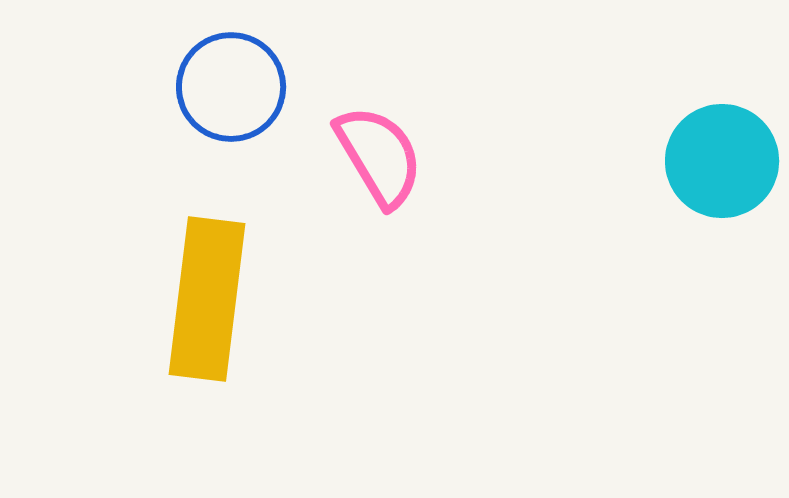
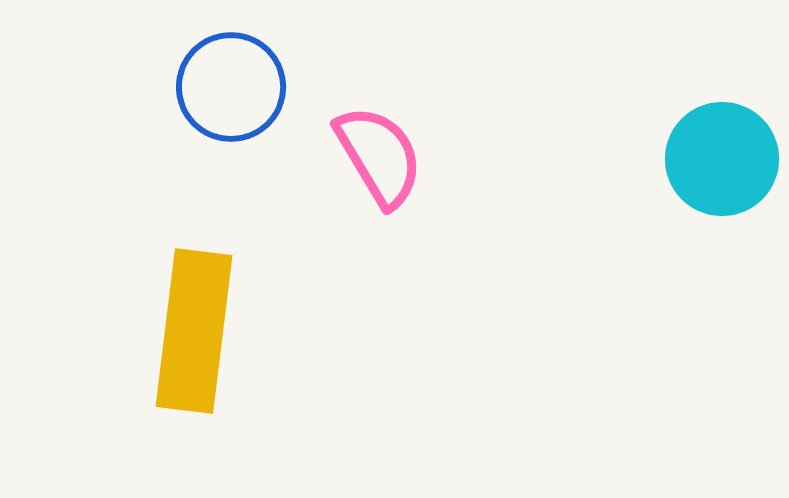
cyan circle: moved 2 px up
yellow rectangle: moved 13 px left, 32 px down
